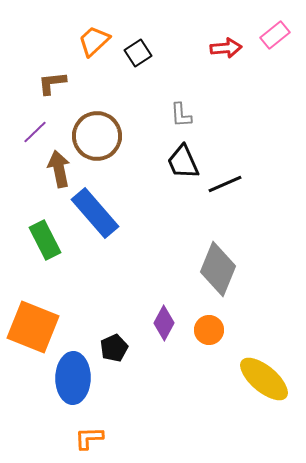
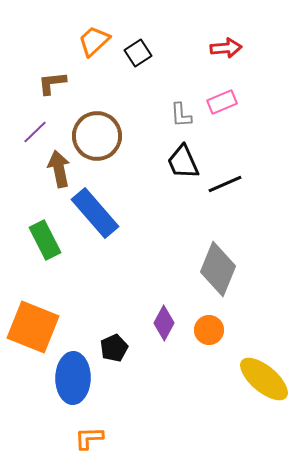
pink rectangle: moved 53 px left, 67 px down; rotated 16 degrees clockwise
